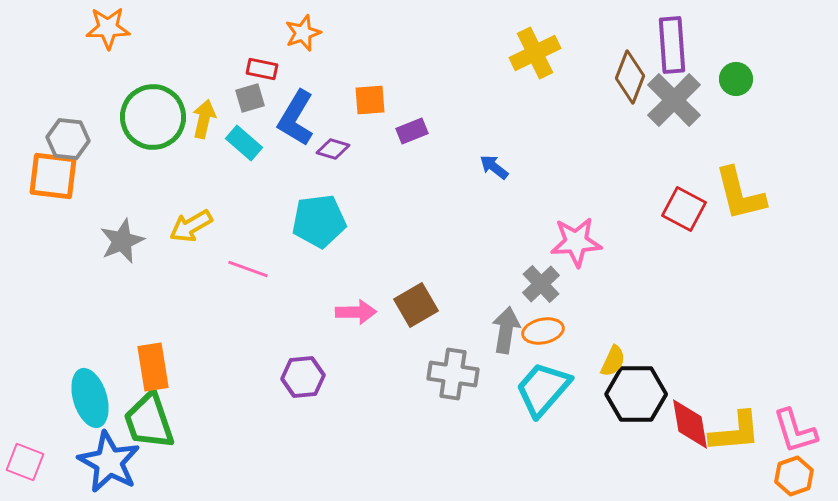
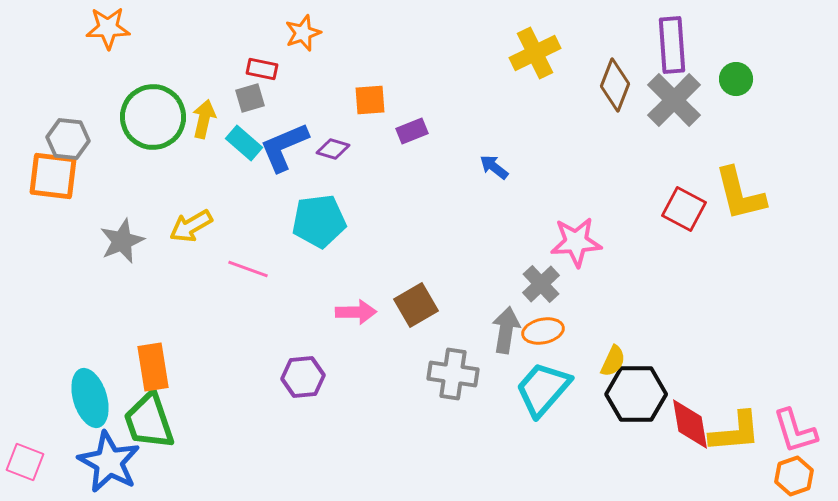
brown diamond at (630, 77): moved 15 px left, 8 px down
blue L-shape at (296, 118): moved 12 px left, 29 px down; rotated 36 degrees clockwise
